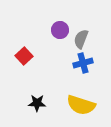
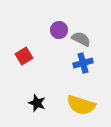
purple circle: moved 1 px left
gray semicircle: rotated 96 degrees clockwise
red square: rotated 12 degrees clockwise
black star: rotated 18 degrees clockwise
